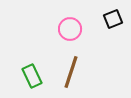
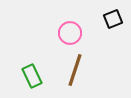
pink circle: moved 4 px down
brown line: moved 4 px right, 2 px up
